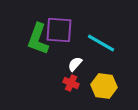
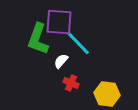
purple square: moved 8 px up
cyan line: moved 23 px left; rotated 16 degrees clockwise
white semicircle: moved 14 px left, 3 px up
yellow hexagon: moved 3 px right, 8 px down
